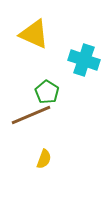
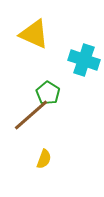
green pentagon: moved 1 px right, 1 px down
brown line: rotated 18 degrees counterclockwise
